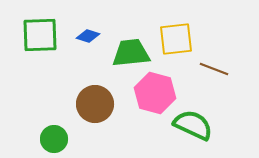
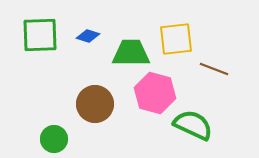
green trapezoid: rotated 6 degrees clockwise
